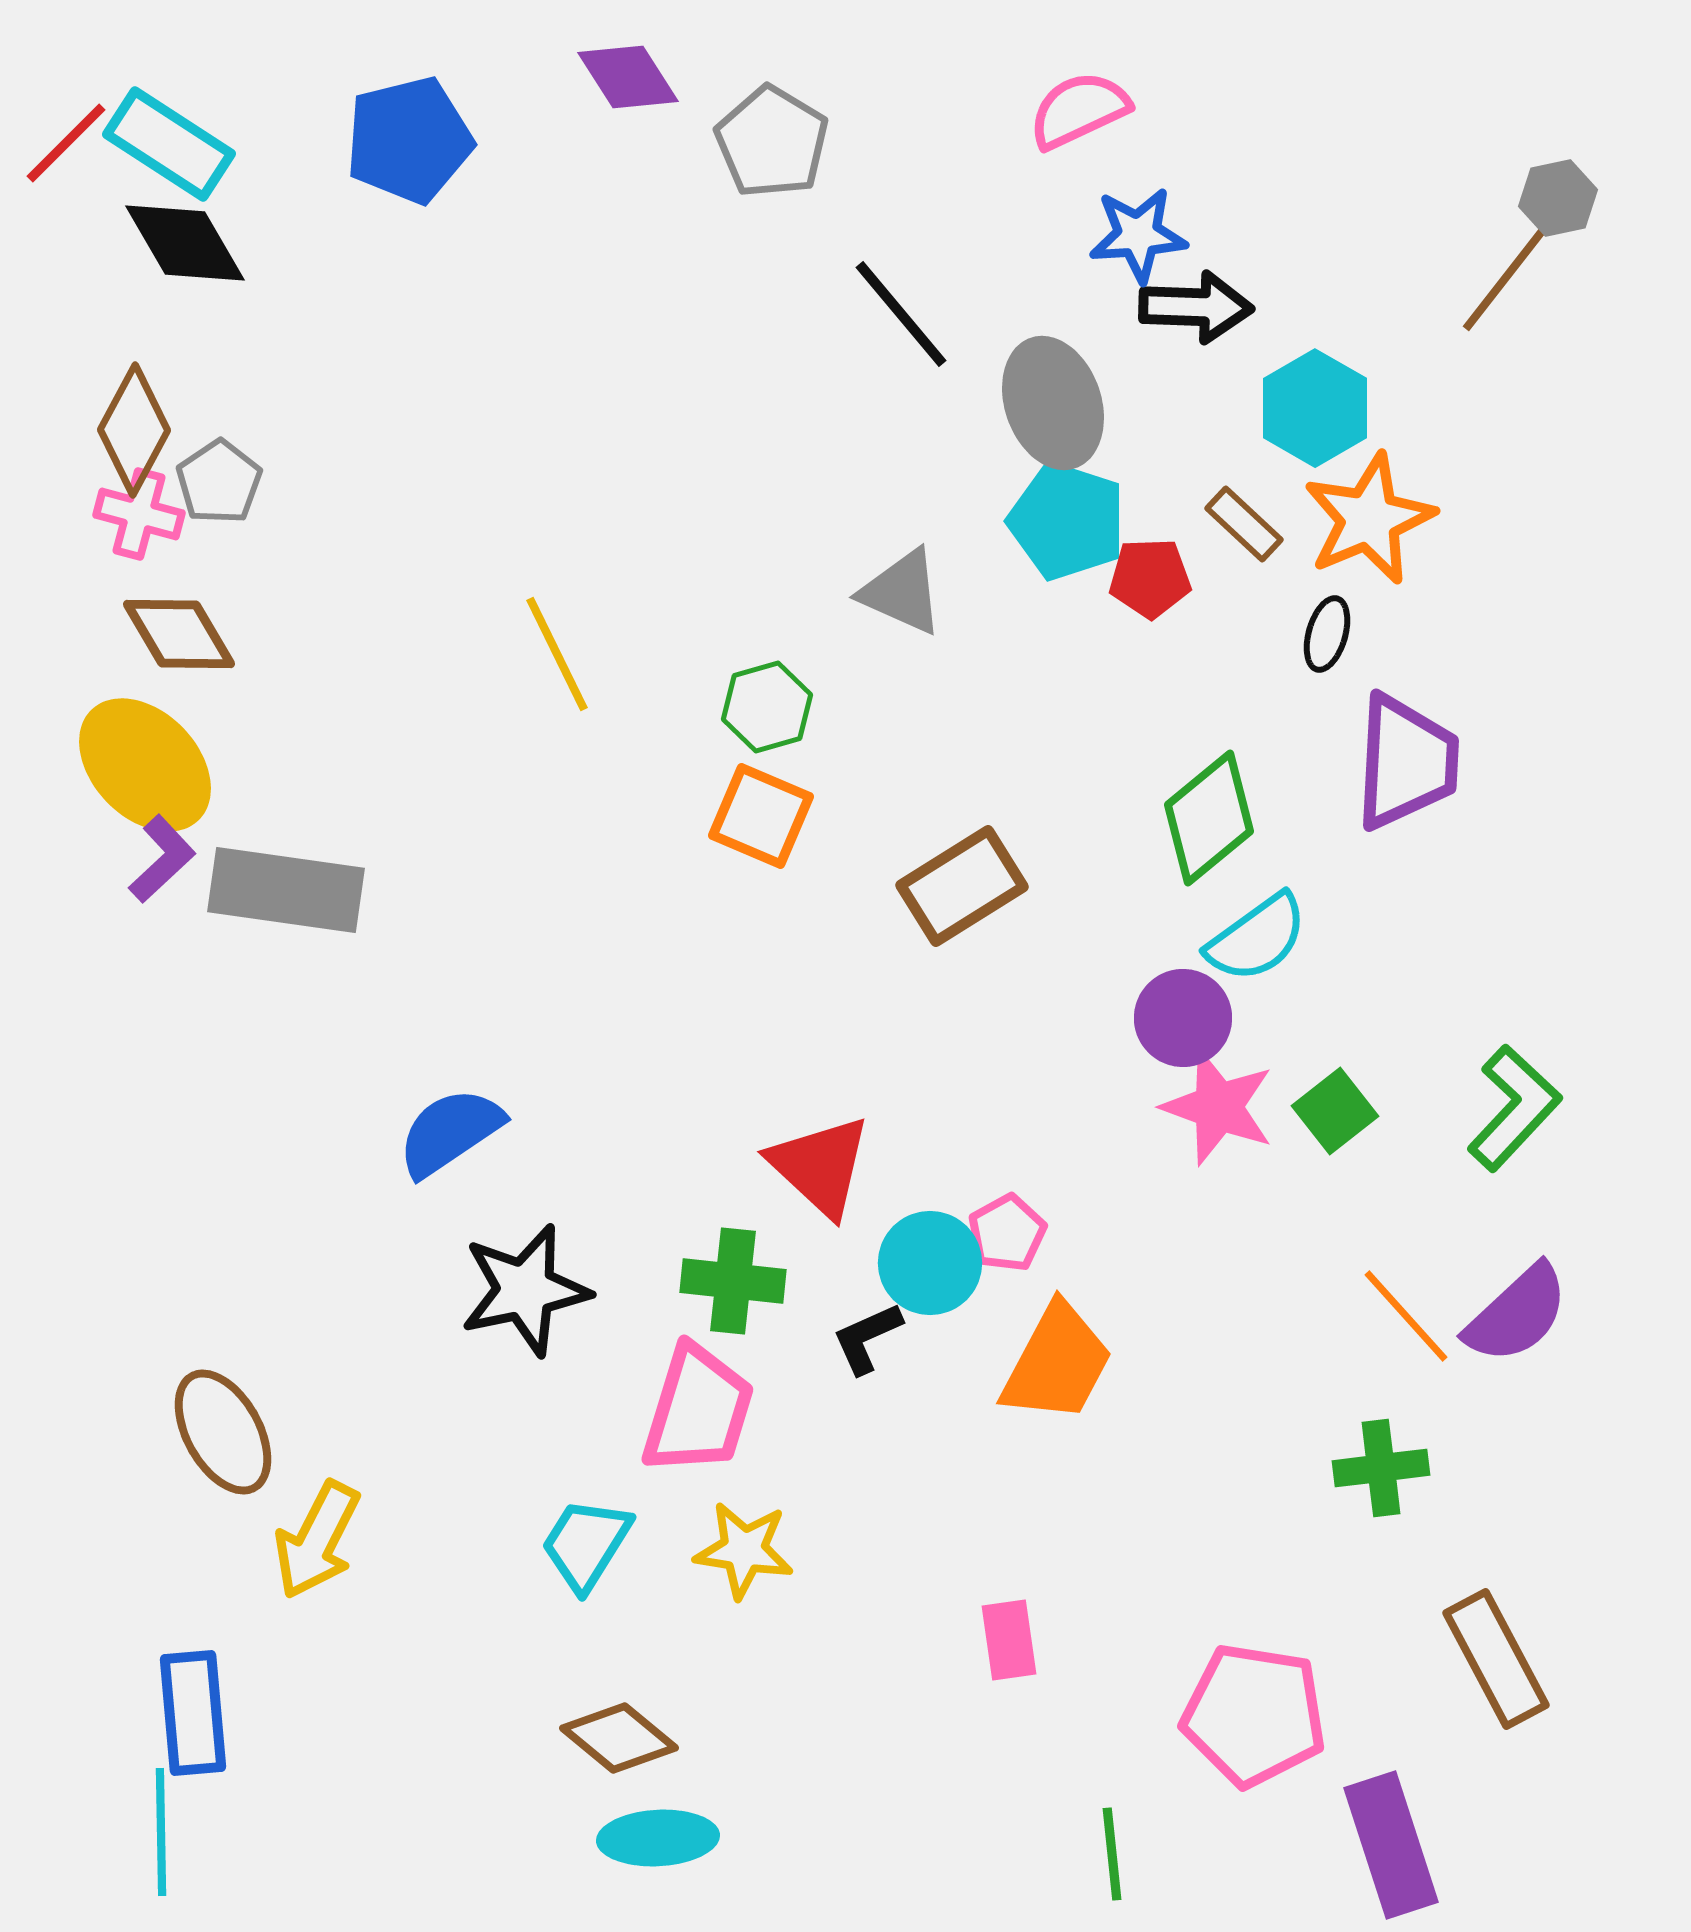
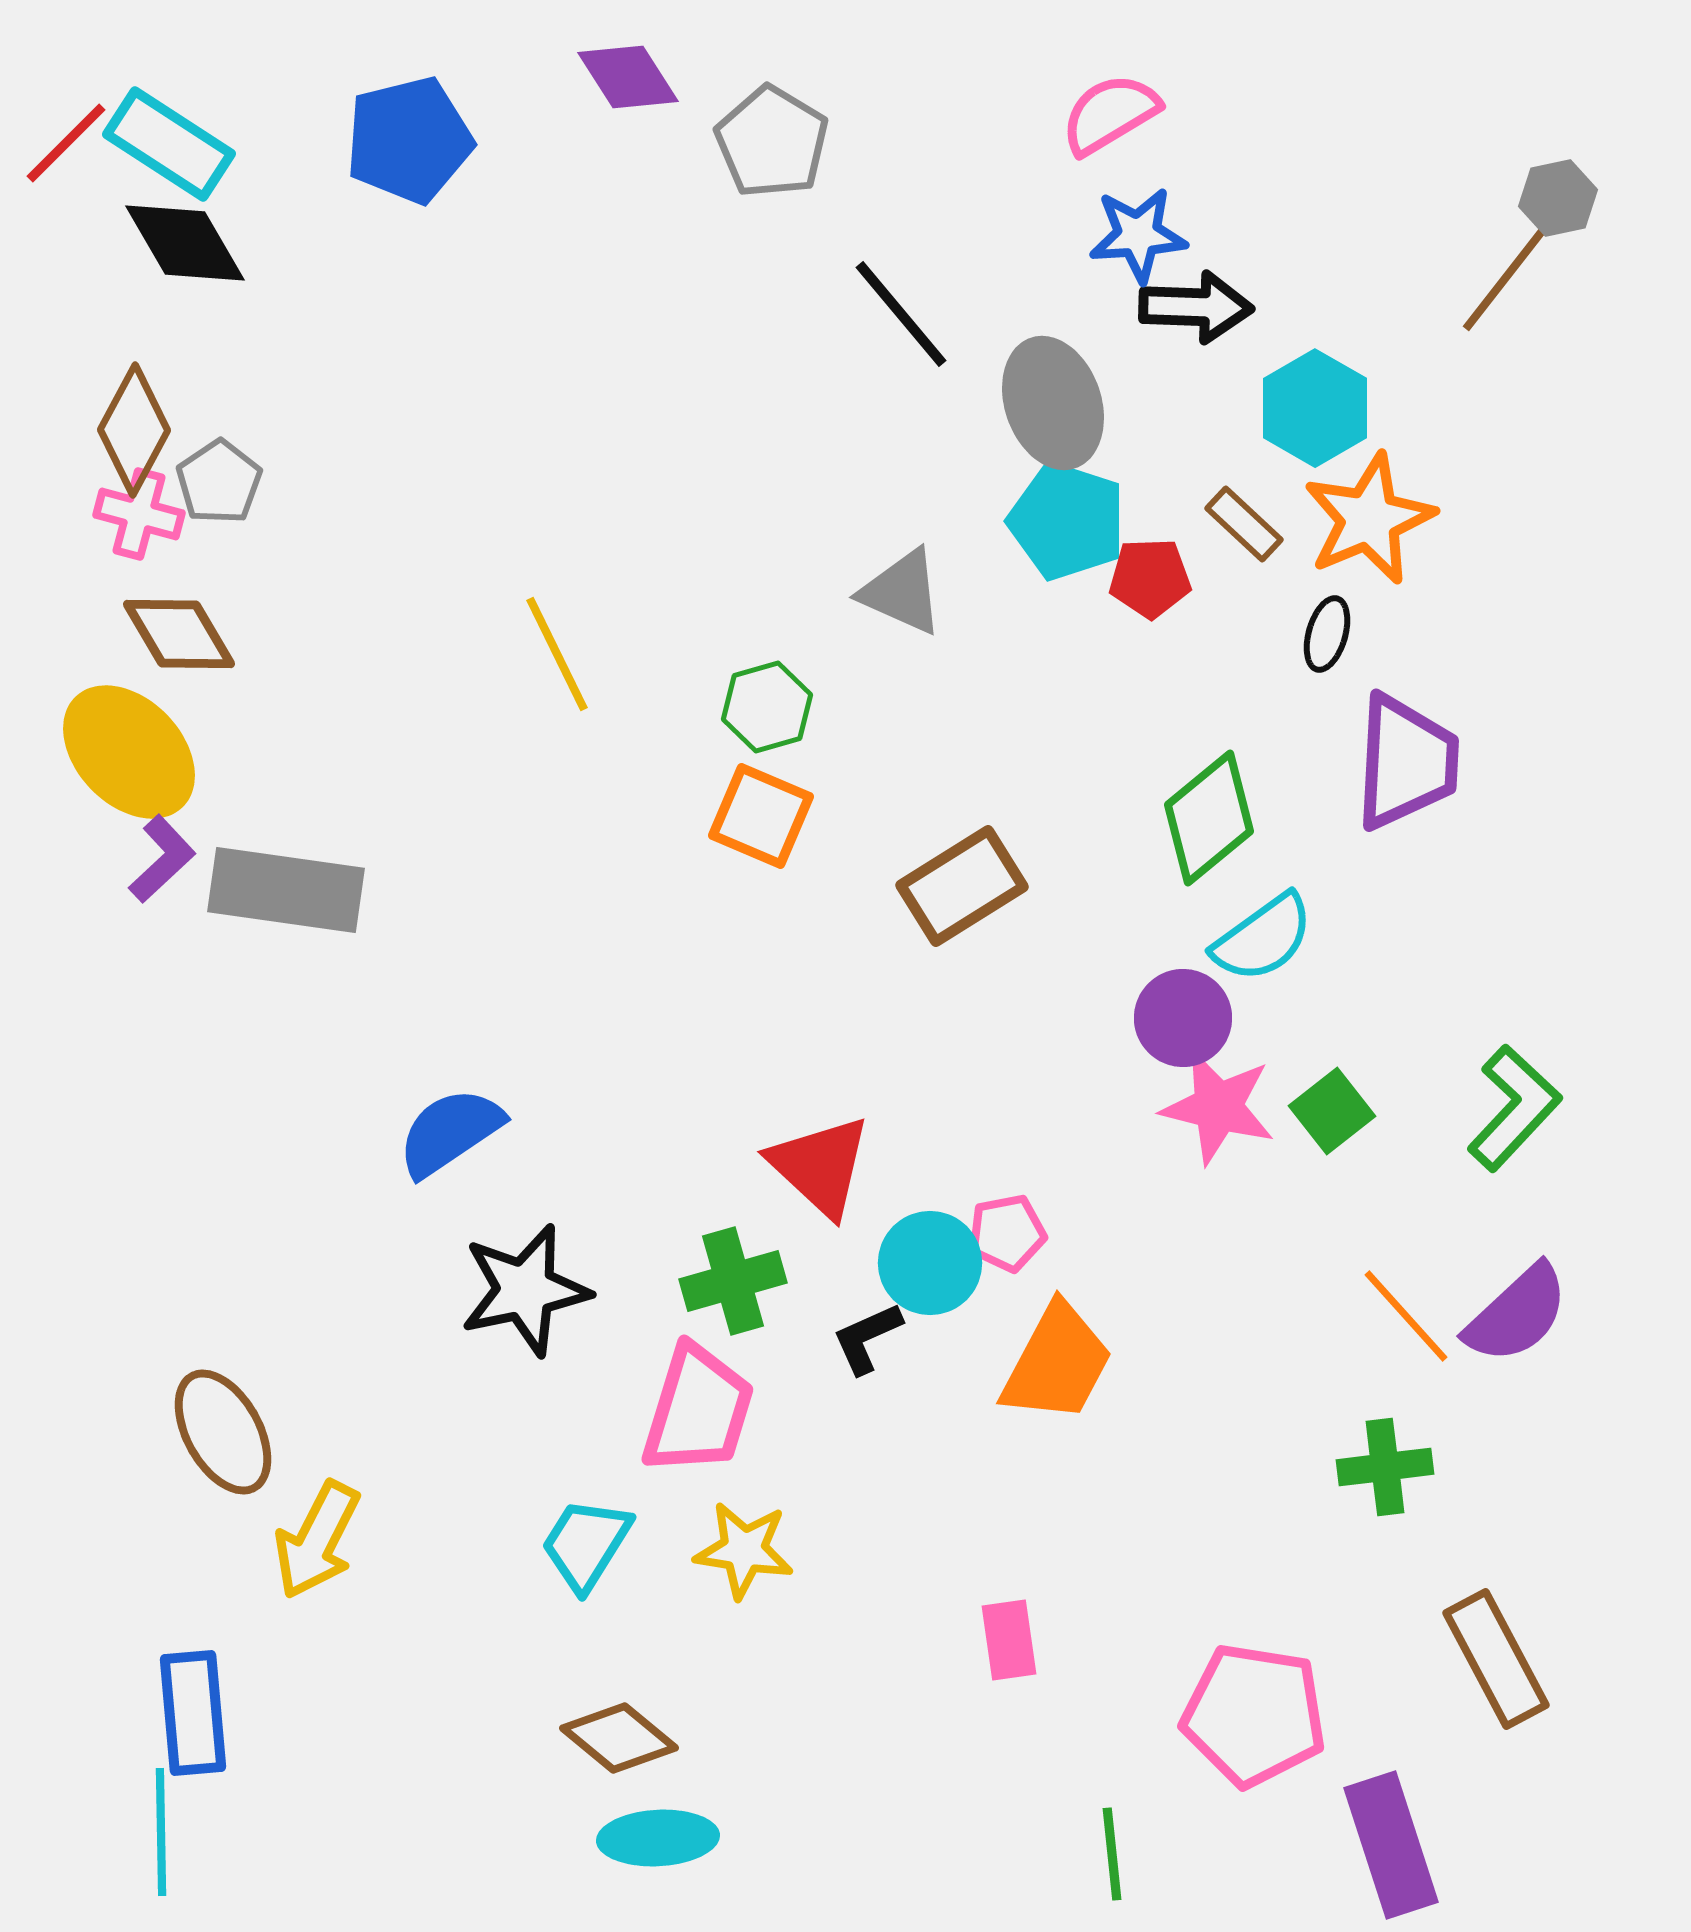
pink semicircle at (1079, 110): moved 31 px right, 4 px down; rotated 6 degrees counterclockwise
yellow ellipse at (145, 765): moved 16 px left, 13 px up
cyan semicircle at (1257, 938): moved 6 px right
pink star at (1218, 1107): rotated 6 degrees counterclockwise
green square at (1335, 1111): moved 3 px left
pink pentagon at (1007, 1233): rotated 18 degrees clockwise
green cross at (733, 1281): rotated 22 degrees counterclockwise
green cross at (1381, 1468): moved 4 px right, 1 px up
